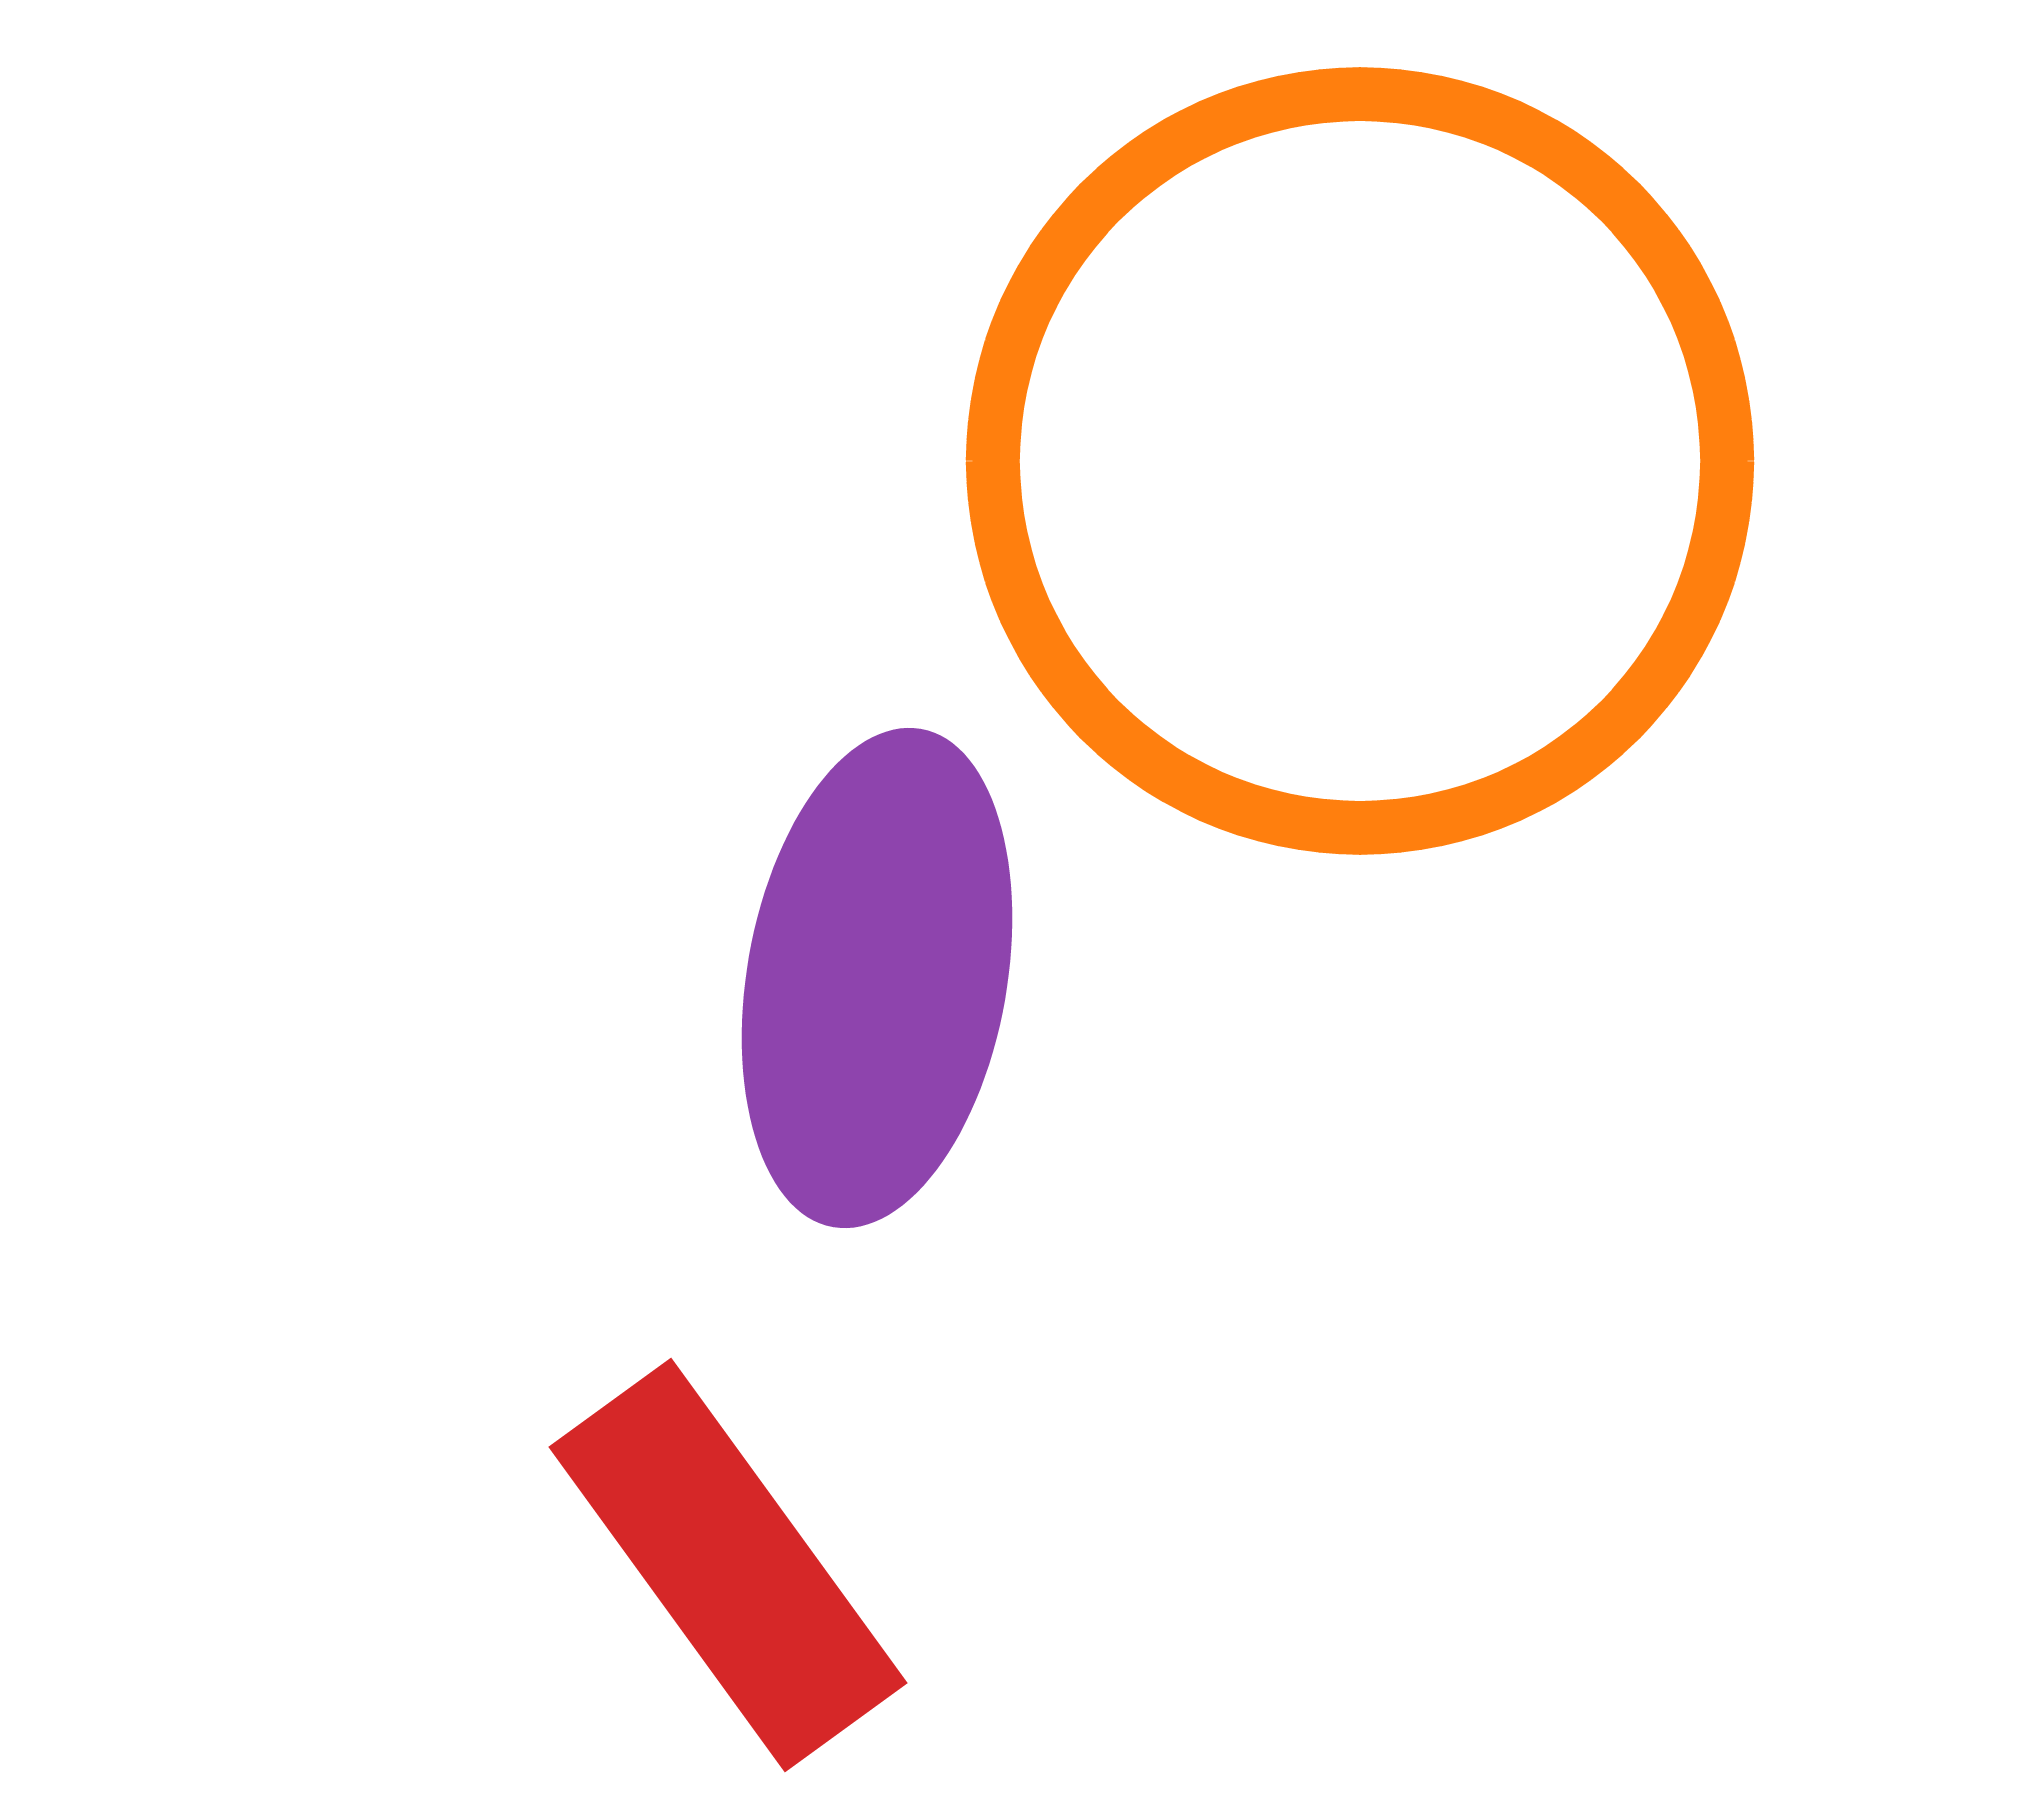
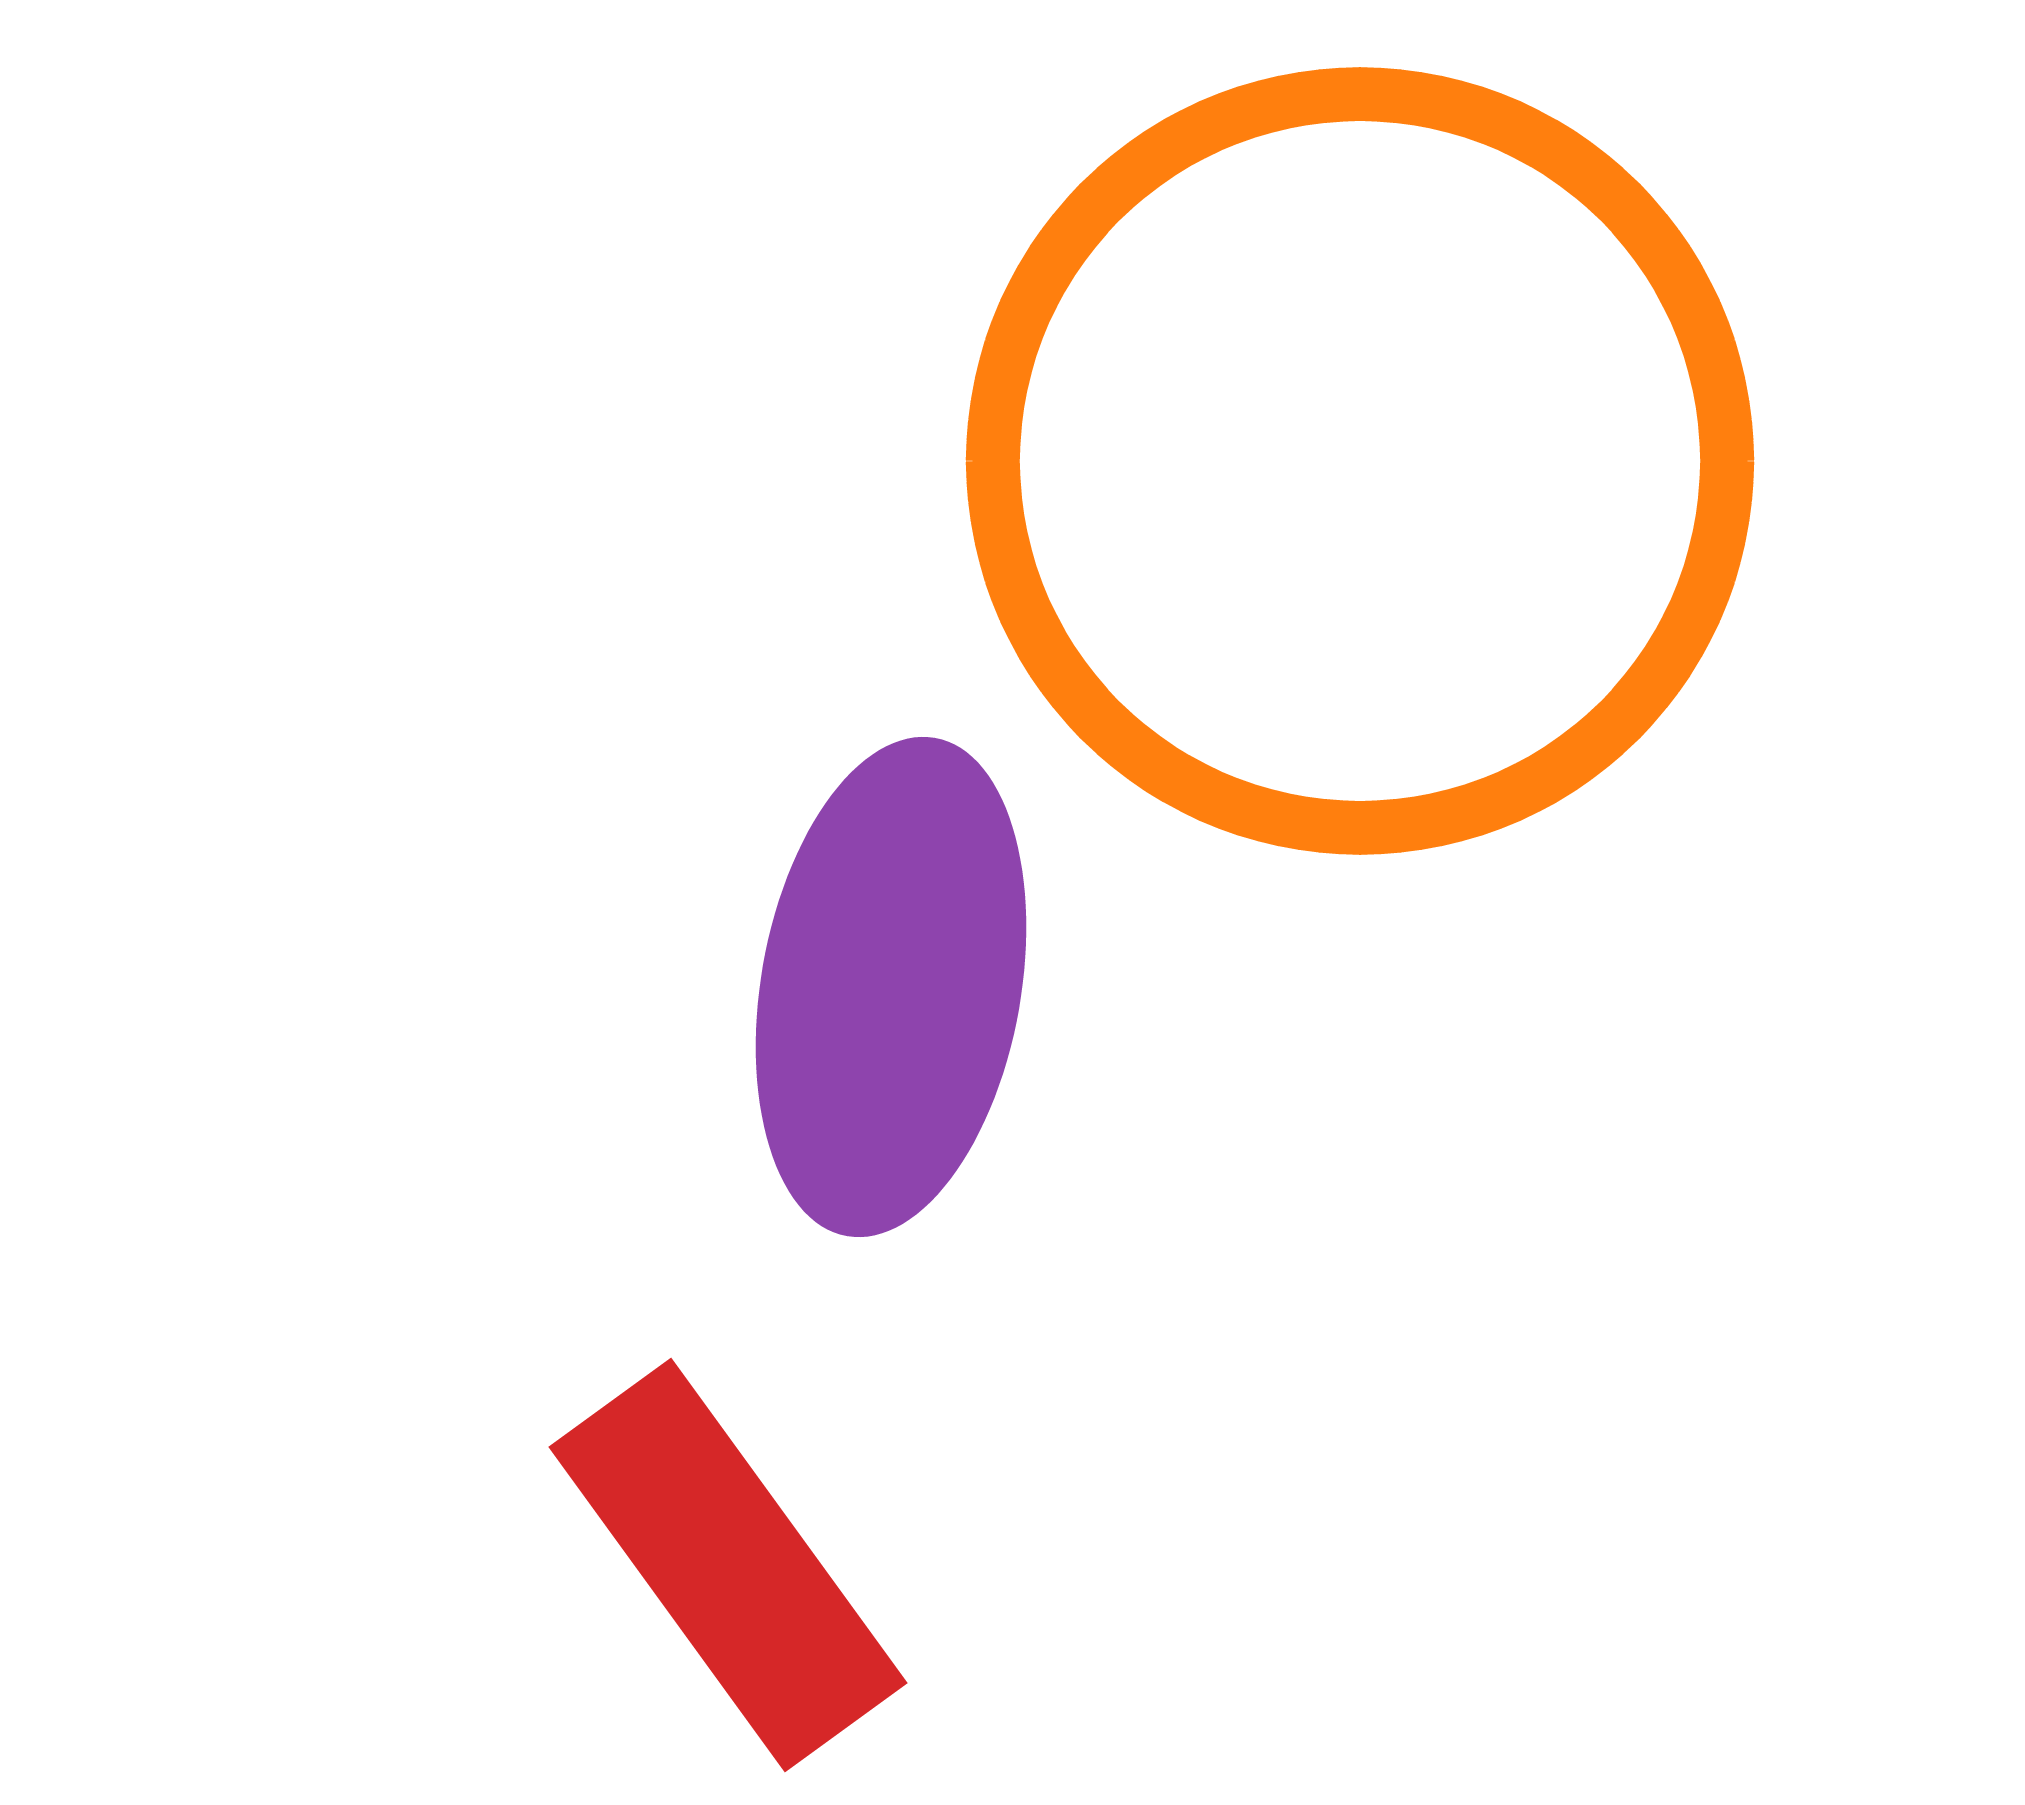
purple ellipse: moved 14 px right, 9 px down
